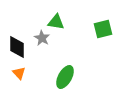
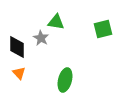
gray star: moved 1 px left
green ellipse: moved 3 px down; rotated 15 degrees counterclockwise
